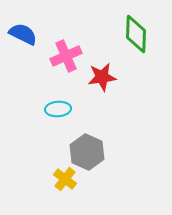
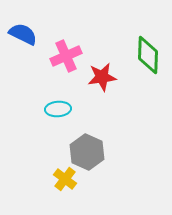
green diamond: moved 12 px right, 21 px down
